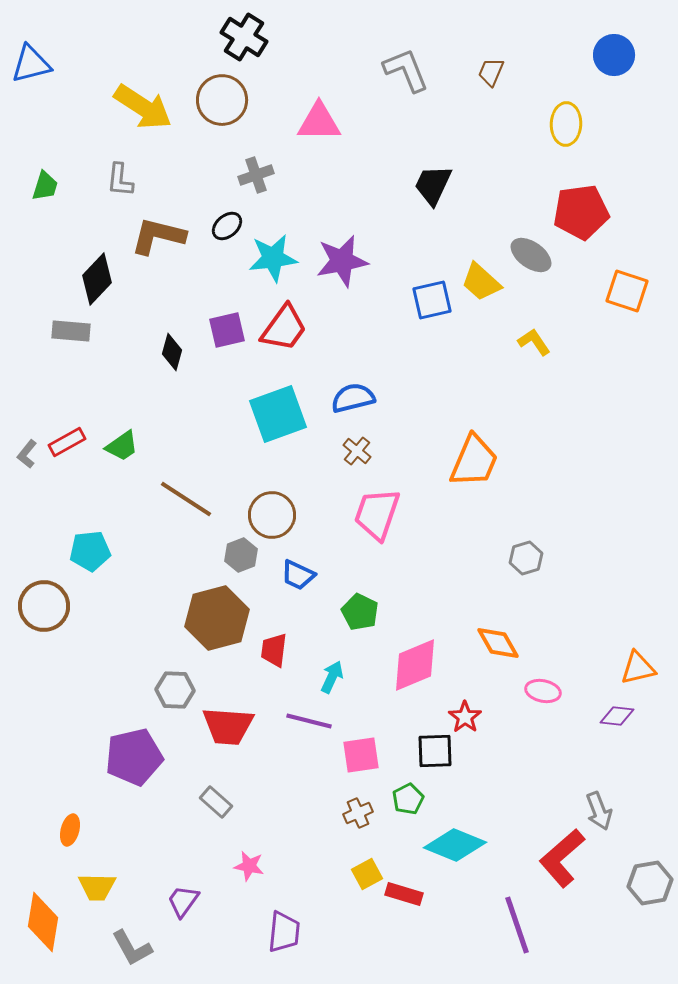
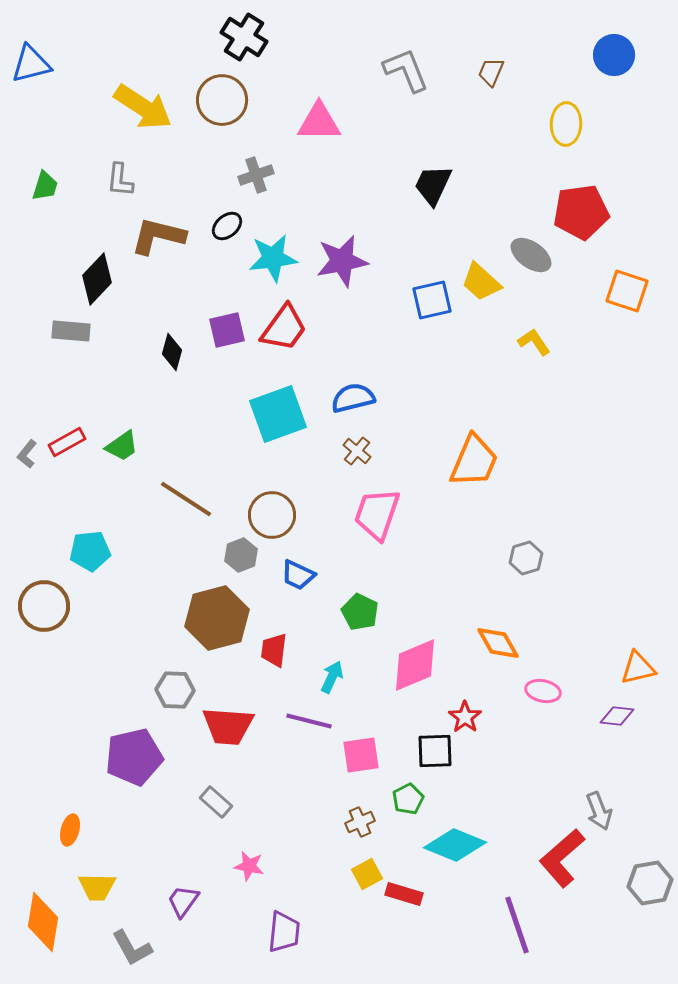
brown cross at (358, 813): moved 2 px right, 9 px down
